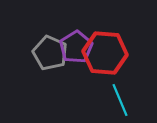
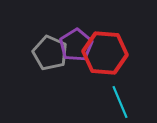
purple pentagon: moved 2 px up
cyan line: moved 2 px down
